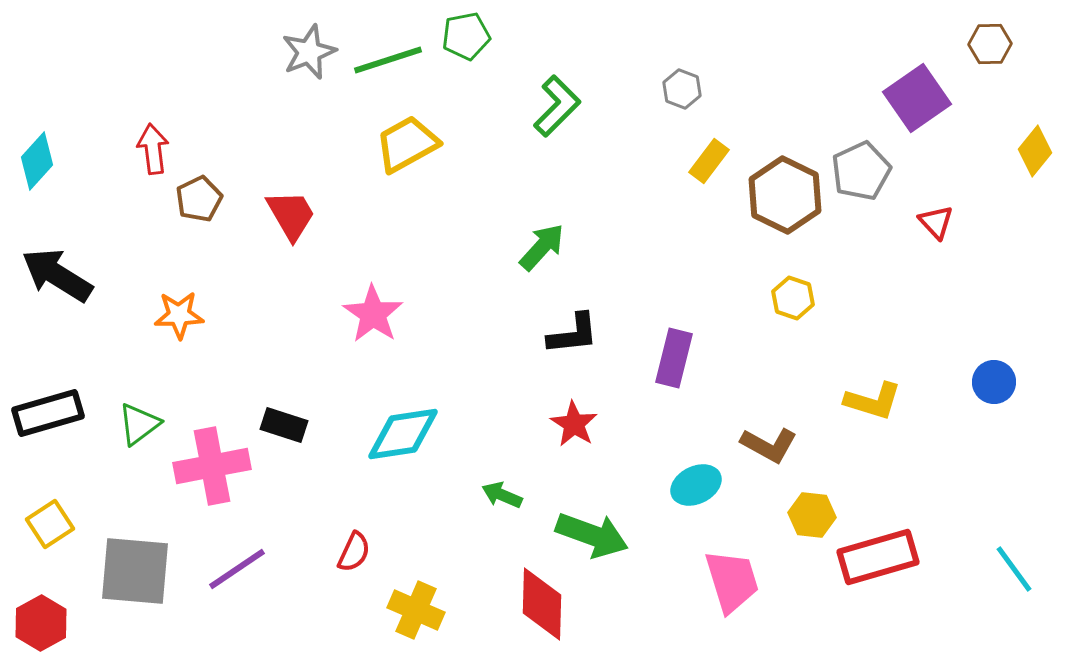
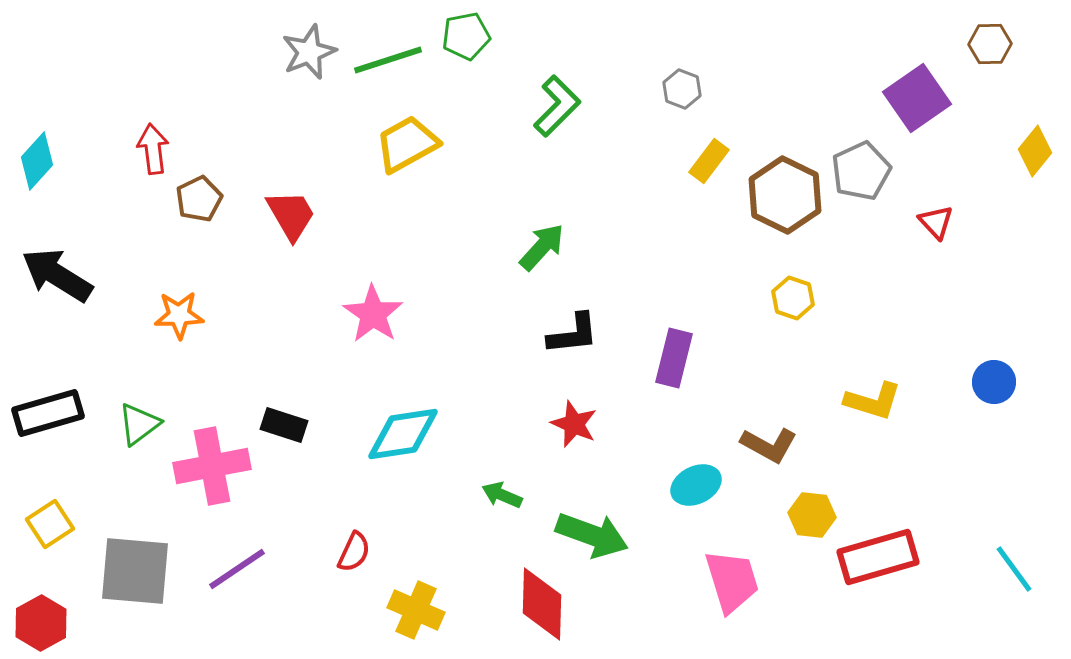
red star at (574, 424): rotated 9 degrees counterclockwise
